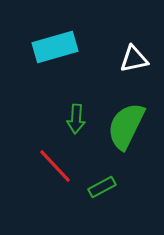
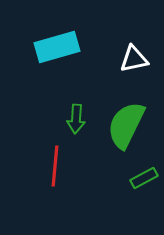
cyan rectangle: moved 2 px right
green semicircle: moved 1 px up
red line: rotated 48 degrees clockwise
green rectangle: moved 42 px right, 9 px up
